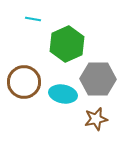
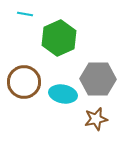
cyan line: moved 8 px left, 5 px up
green hexagon: moved 8 px left, 6 px up
